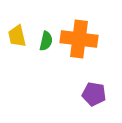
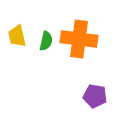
purple pentagon: moved 1 px right, 2 px down
